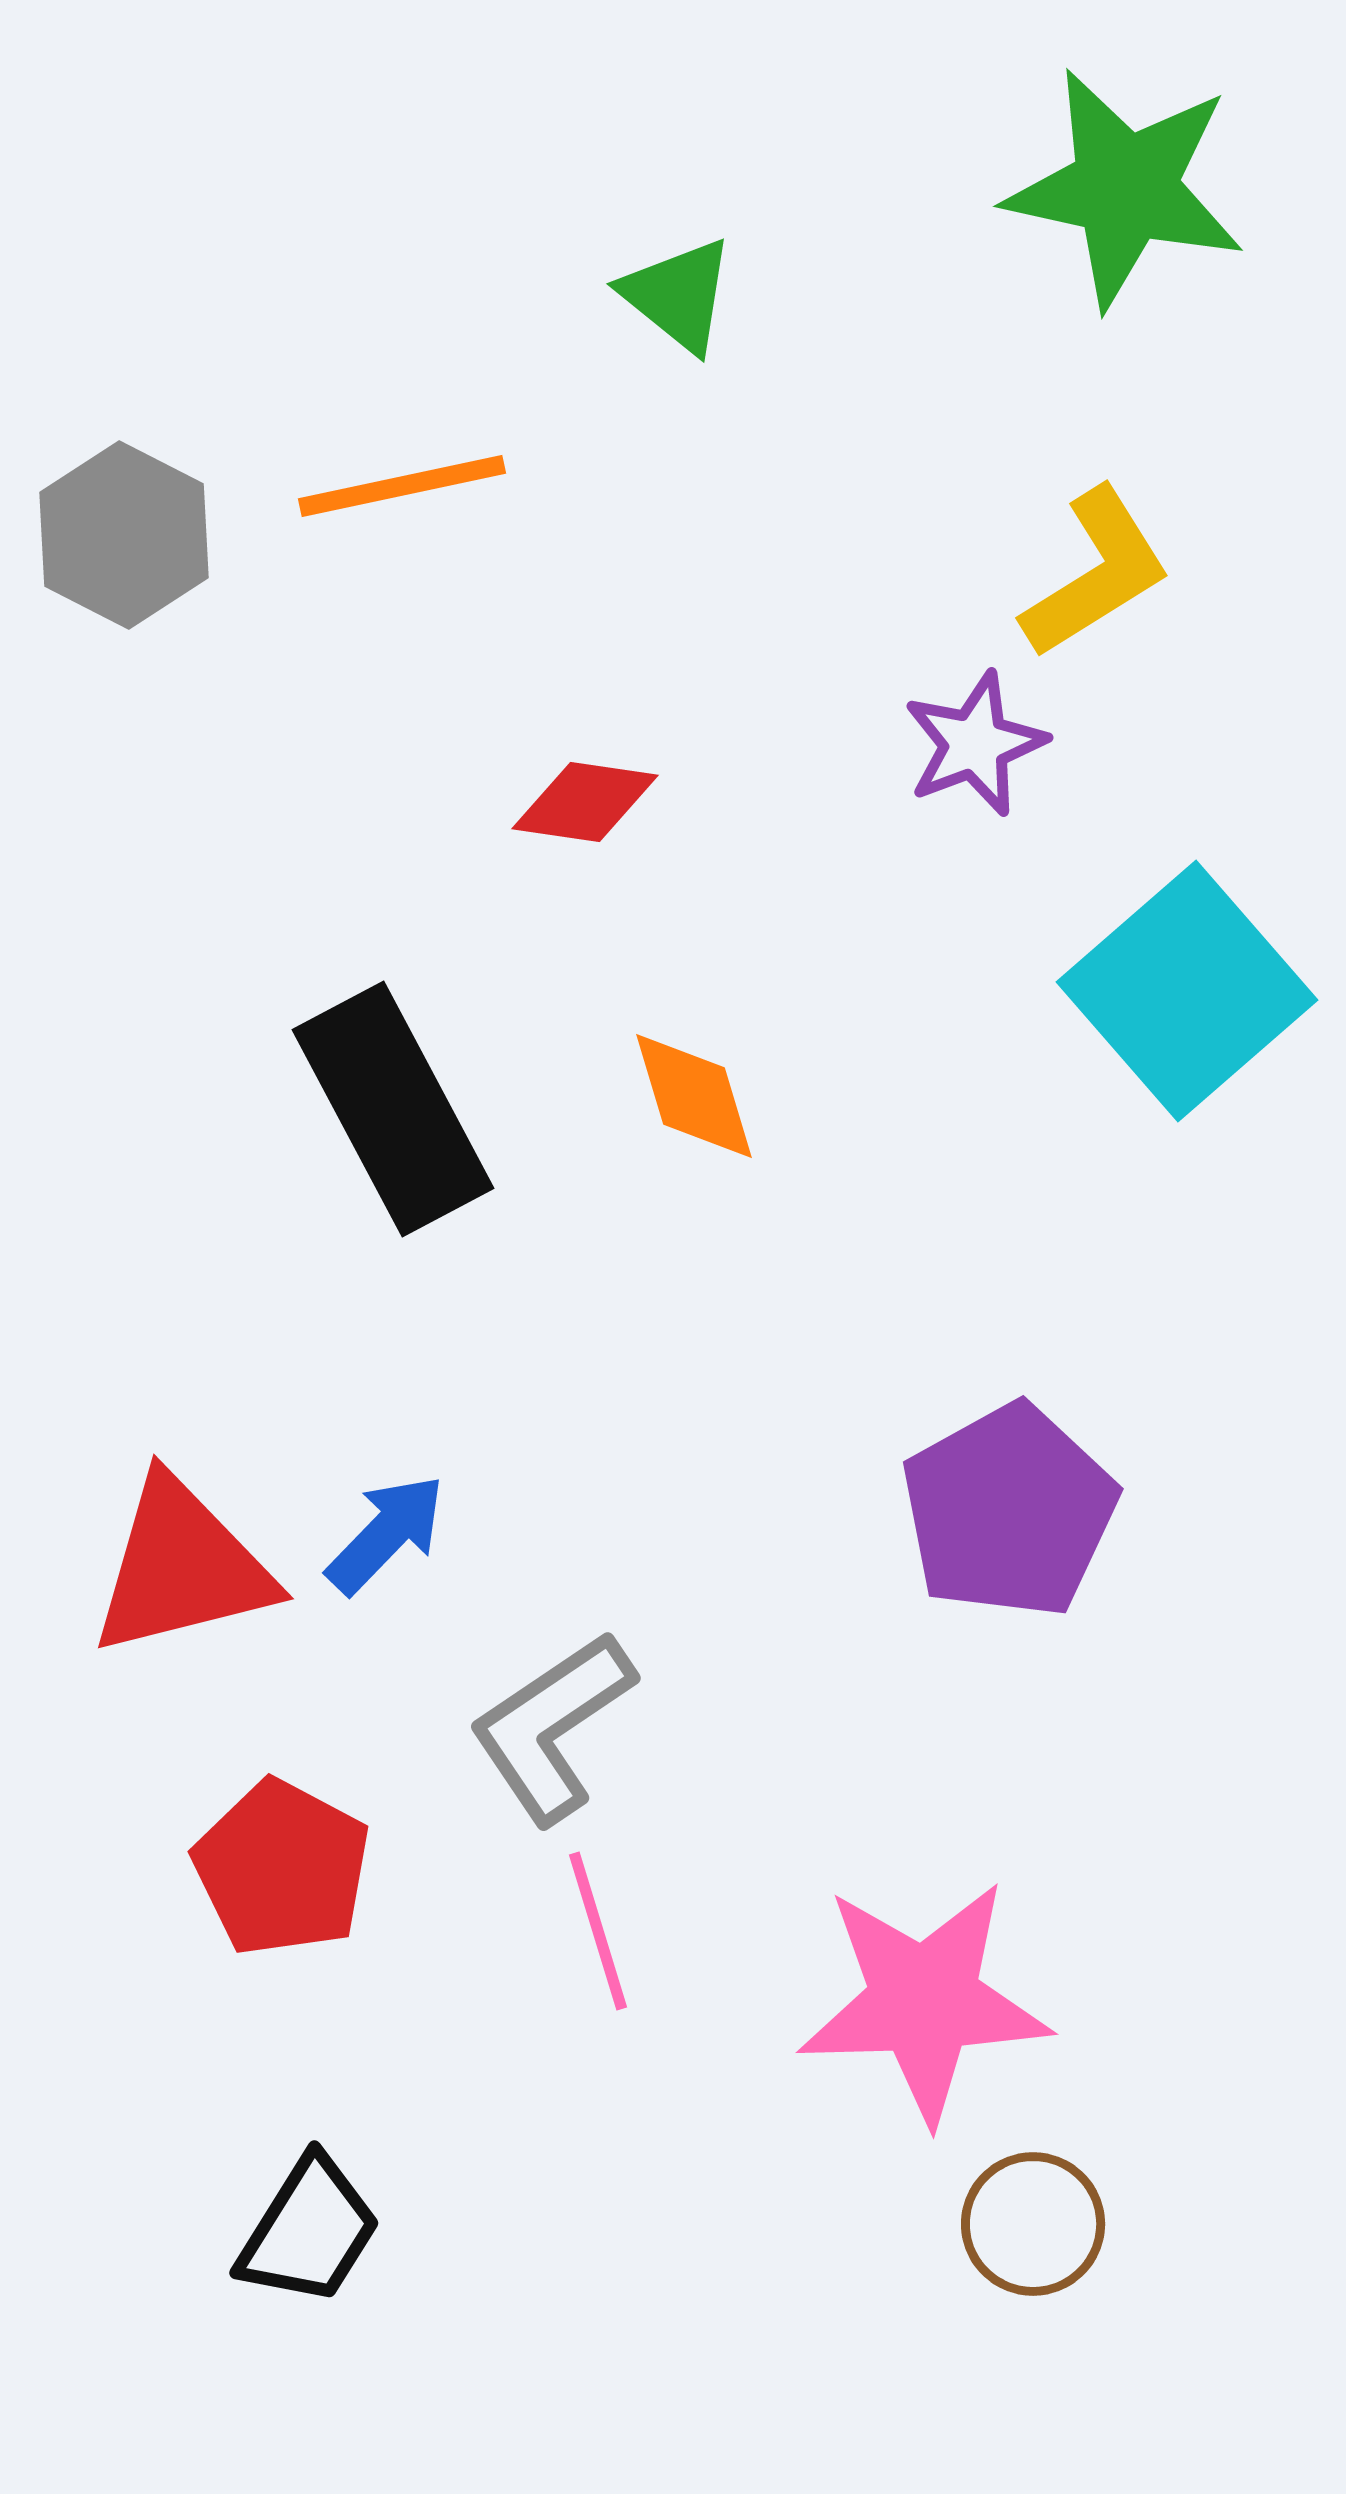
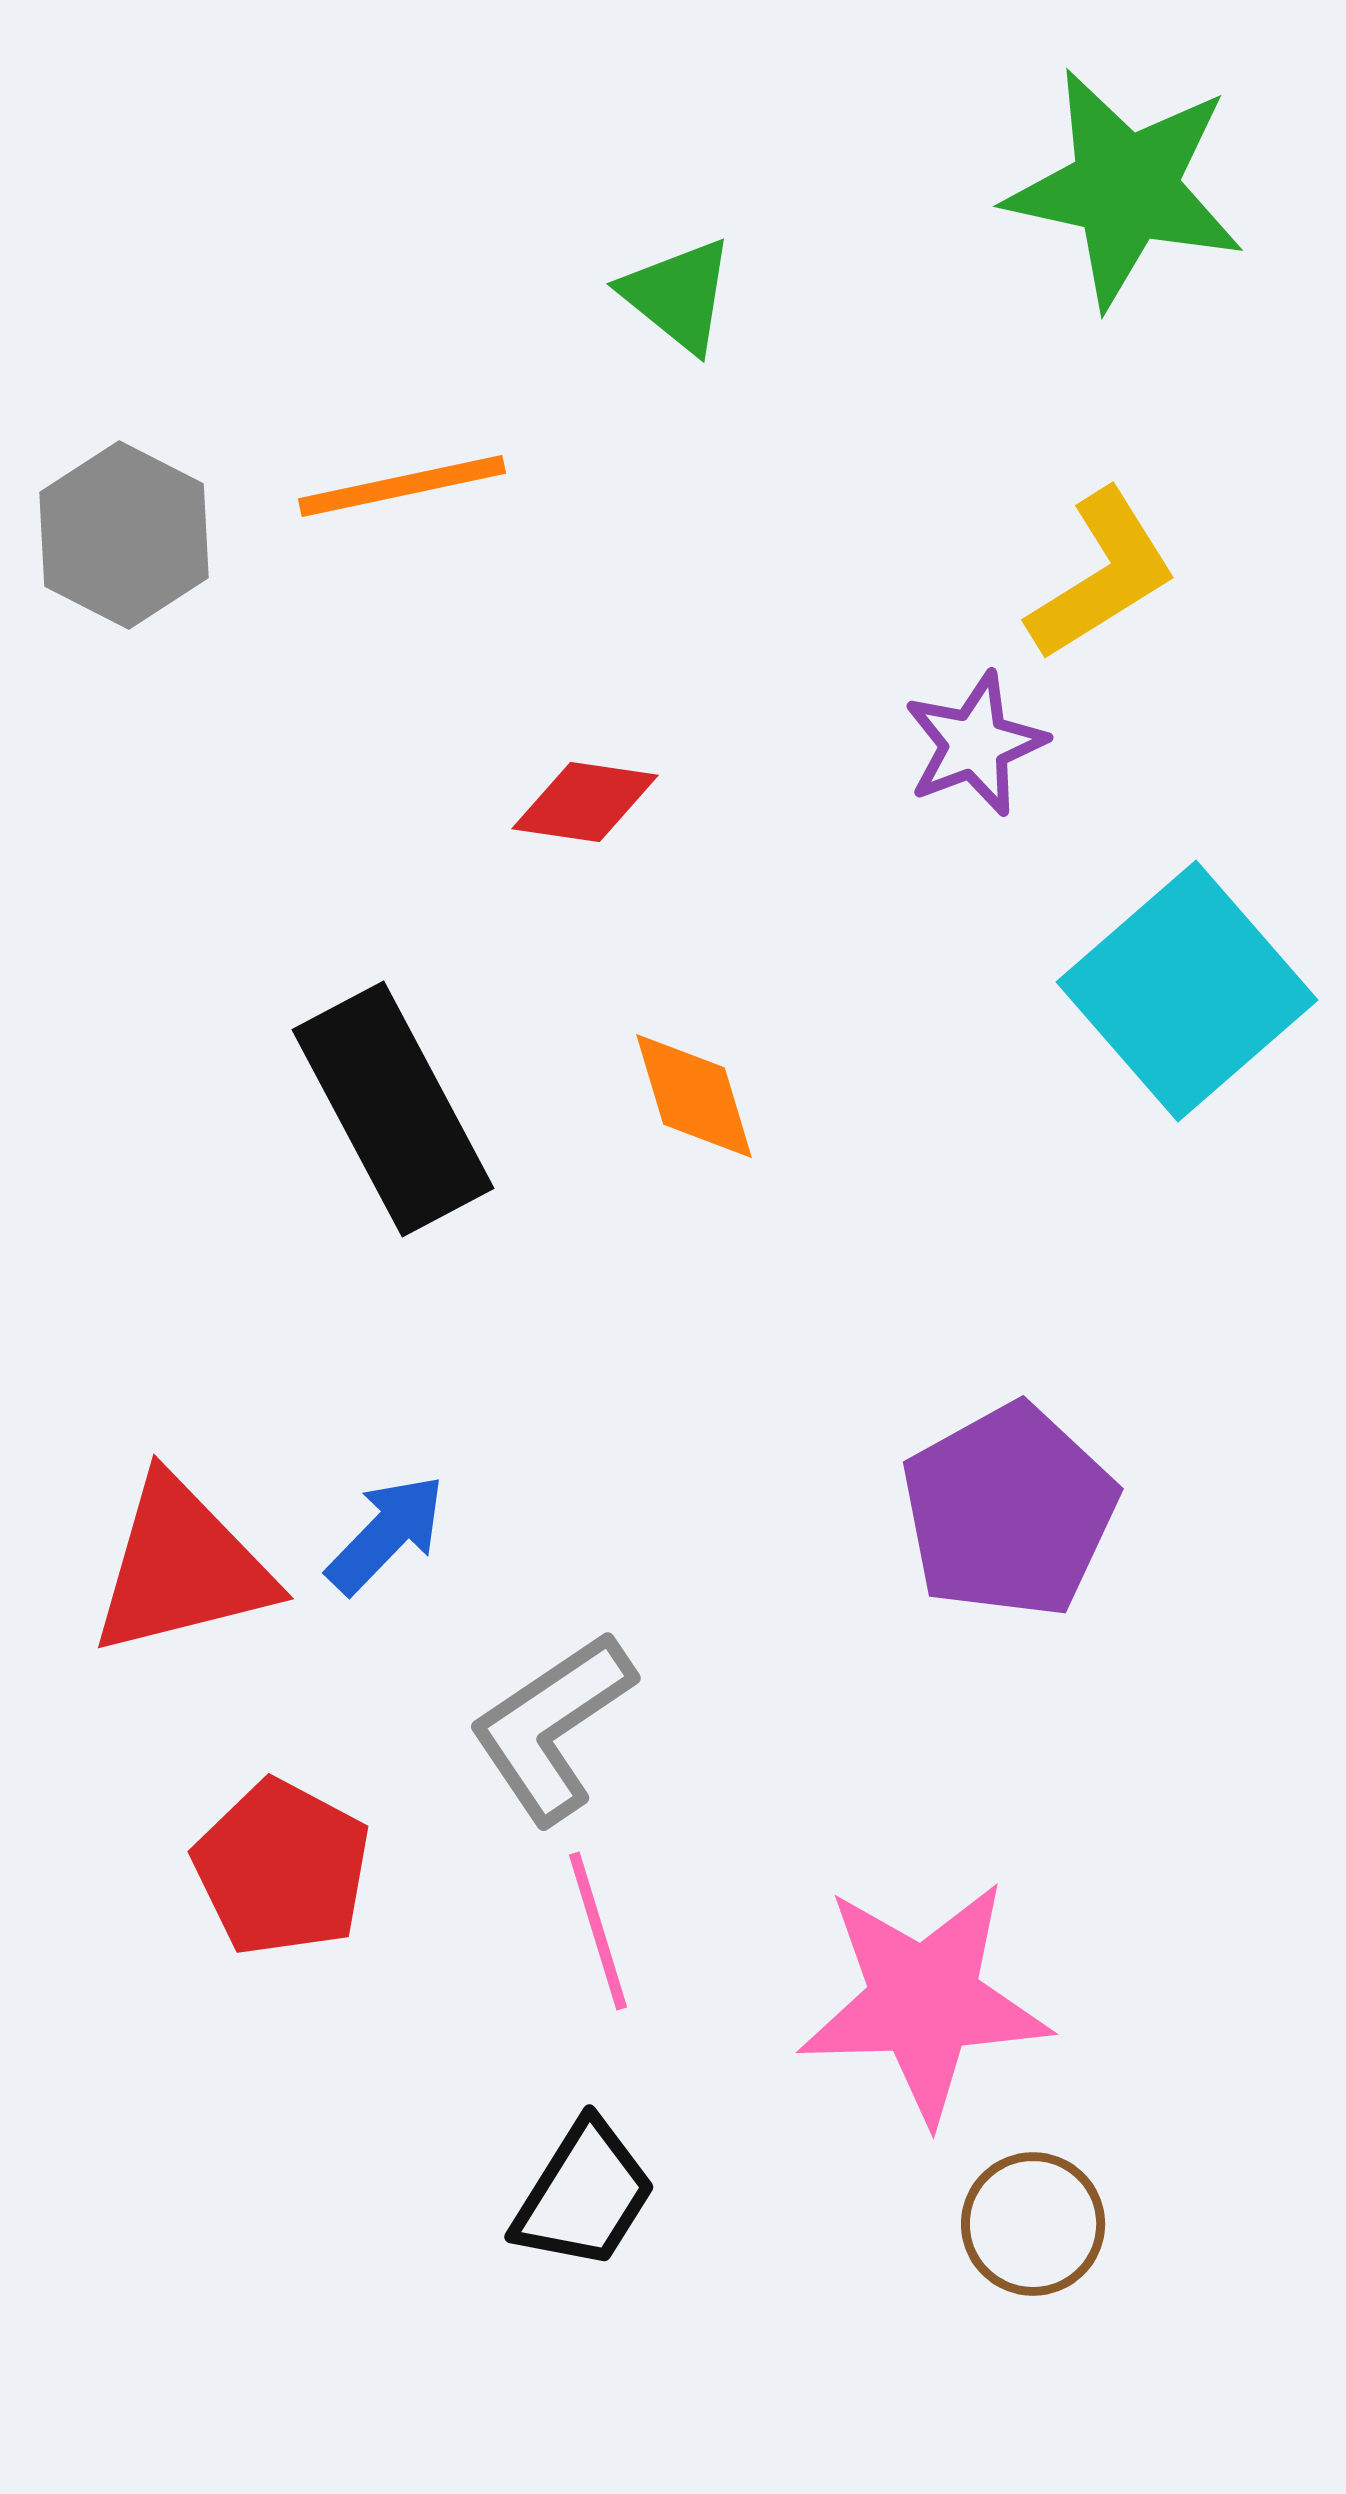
yellow L-shape: moved 6 px right, 2 px down
black trapezoid: moved 275 px right, 36 px up
